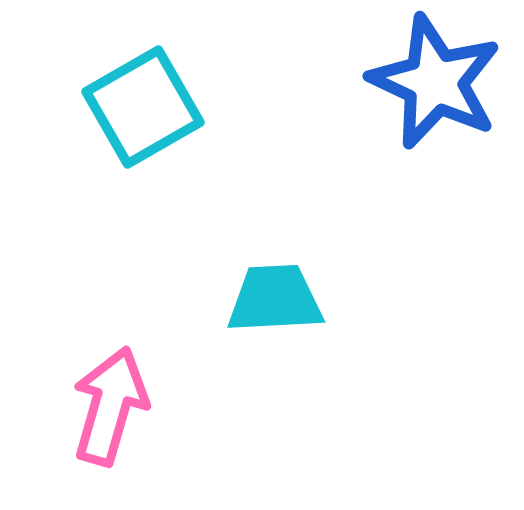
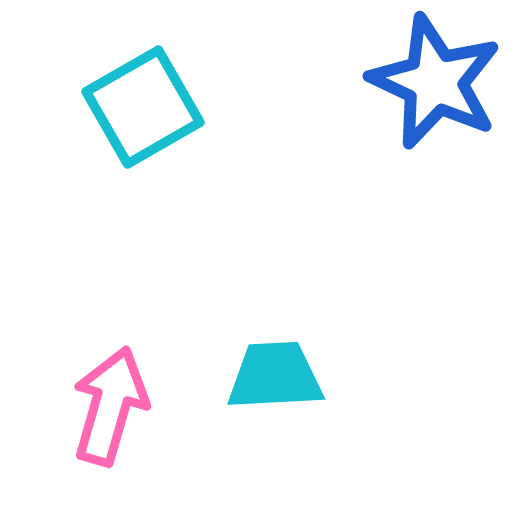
cyan trapezoid: moved 77 px down
